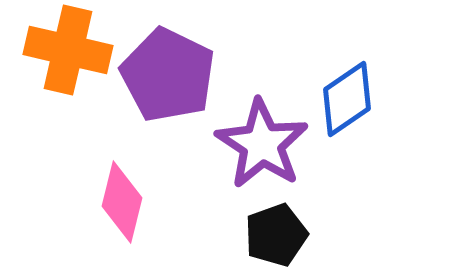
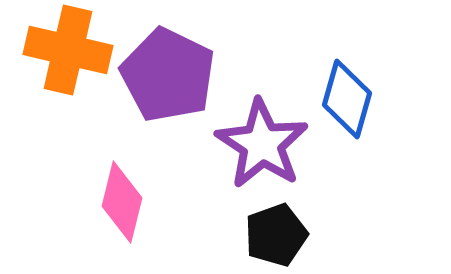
blue diamond: rotated 40 degrees counterclockwise
